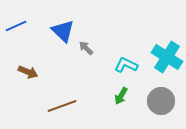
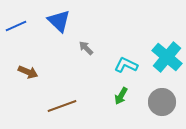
blue triangle: moved 4 px left, 10 px up
cyan cross: rotated 8 degrees clockwise
gray circle: moved 1 px right, 1 px down
